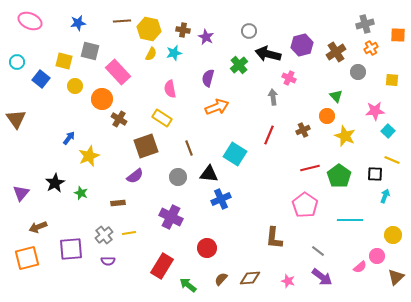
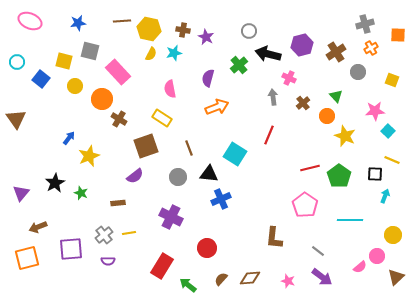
yellow square at (392, 80): rotated 16 degrees clockwise
brown cross at (303, 130): moved 27 px up; rotated 16 degrees counterclockwise
